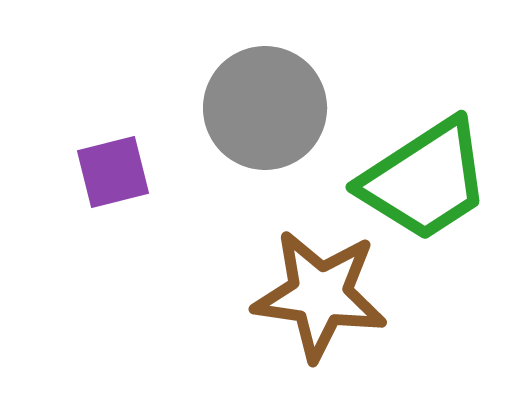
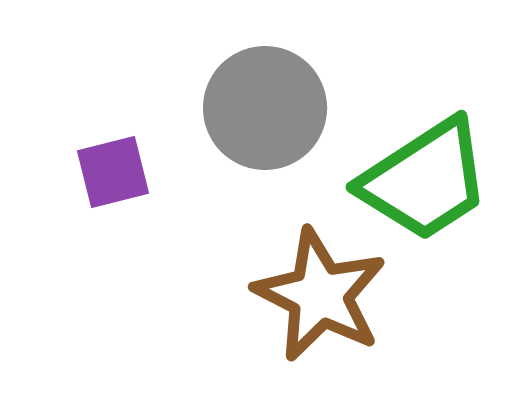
brown star: rotated 19 degrees clockwise
